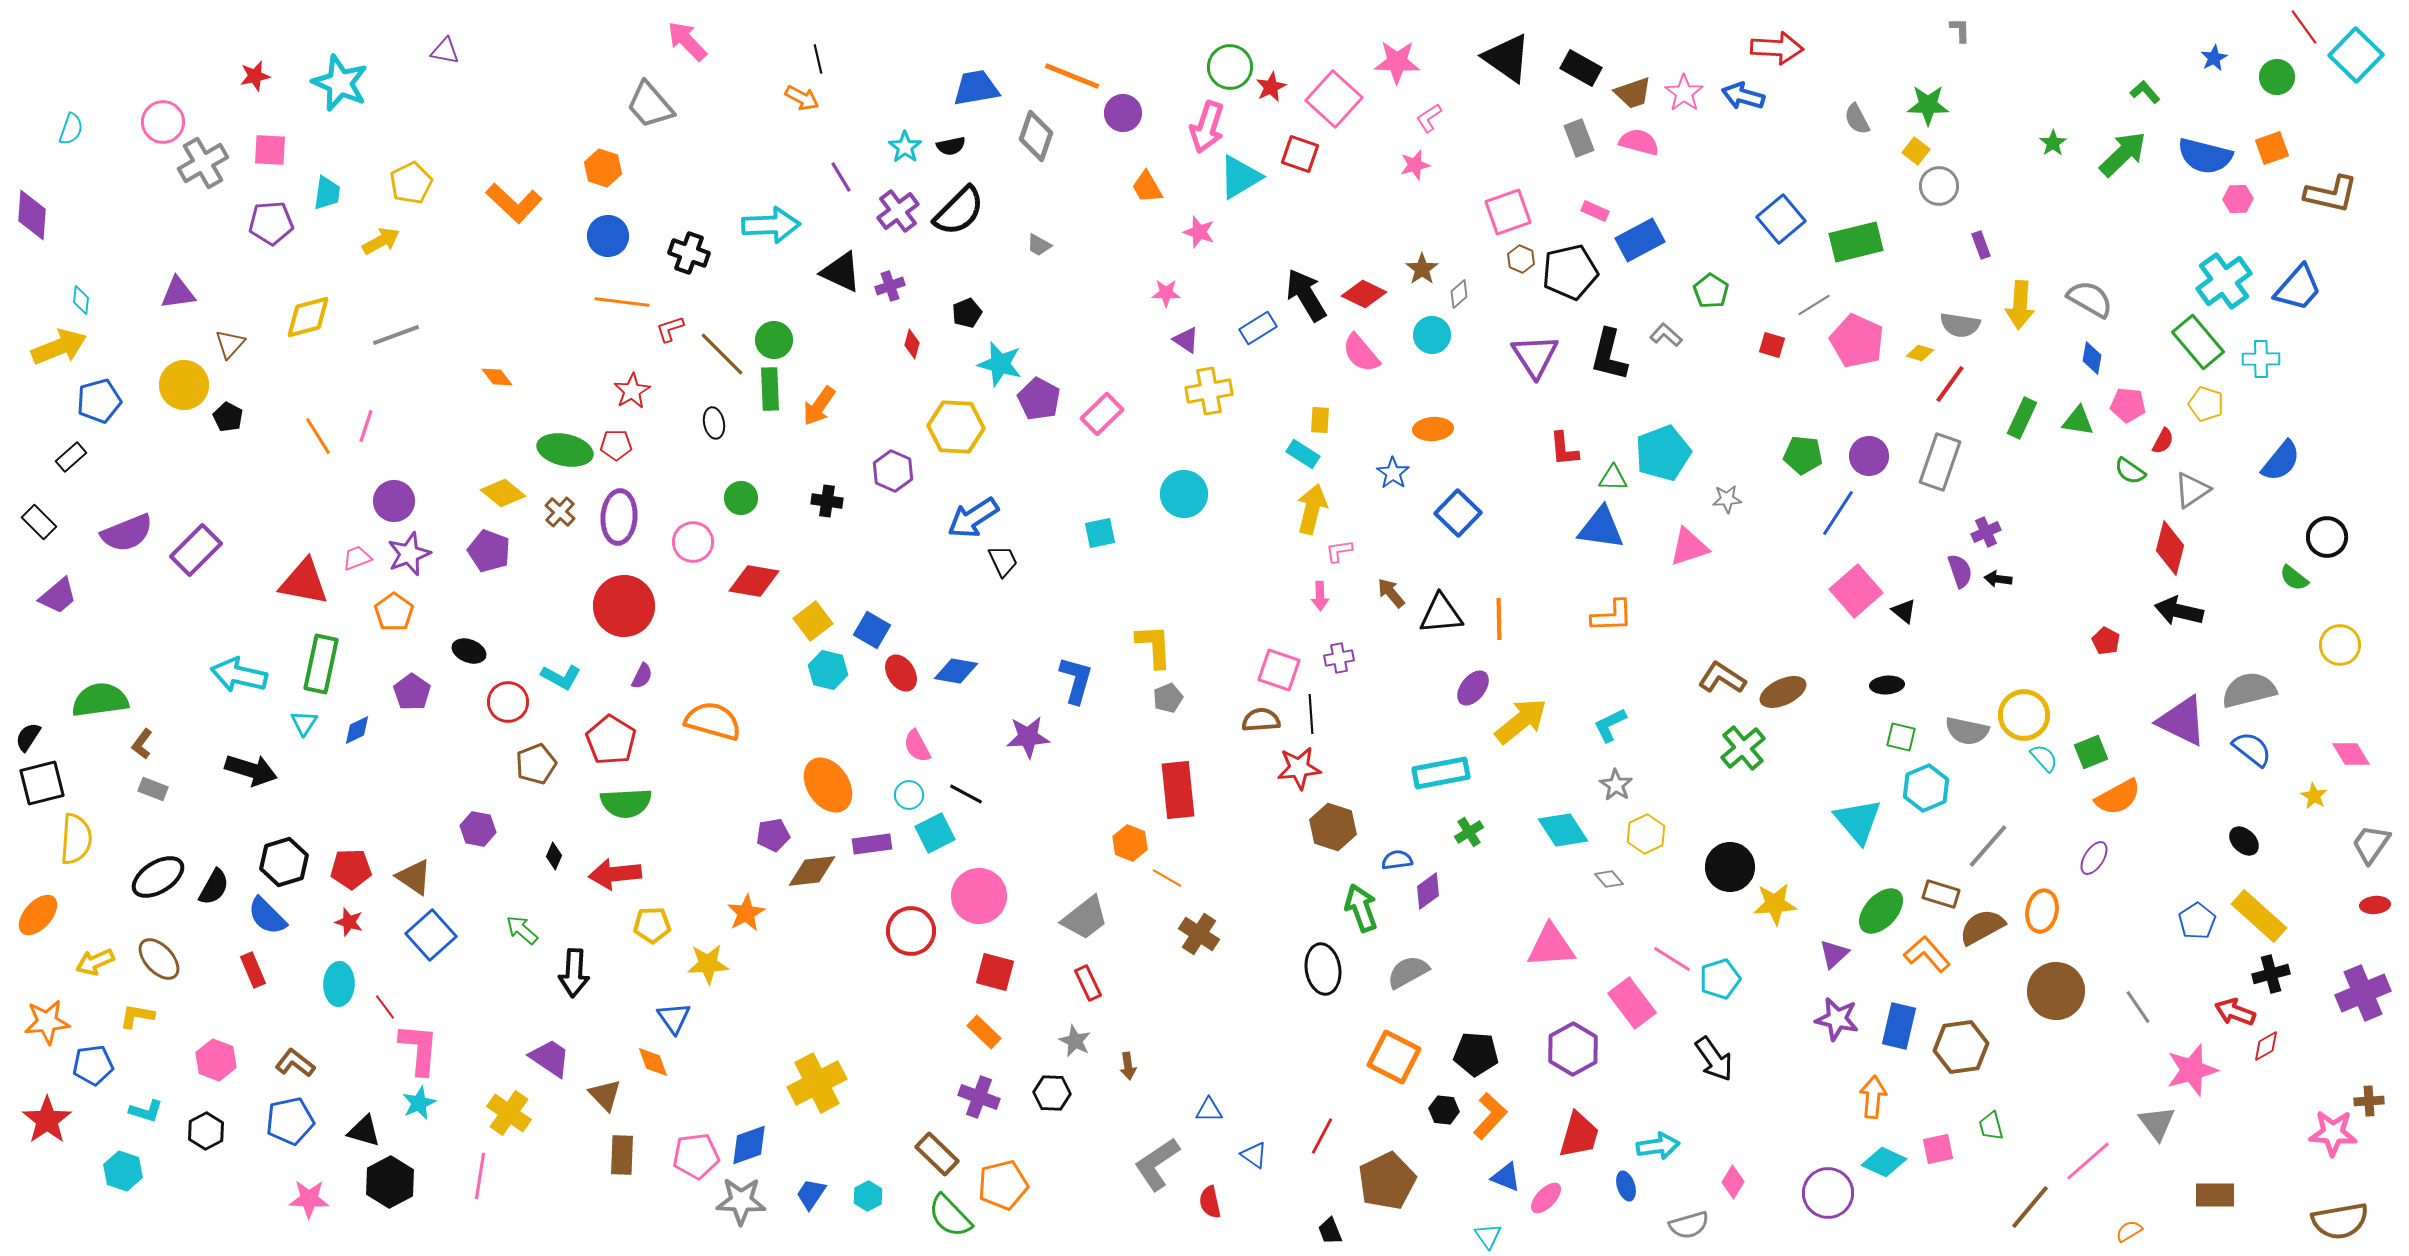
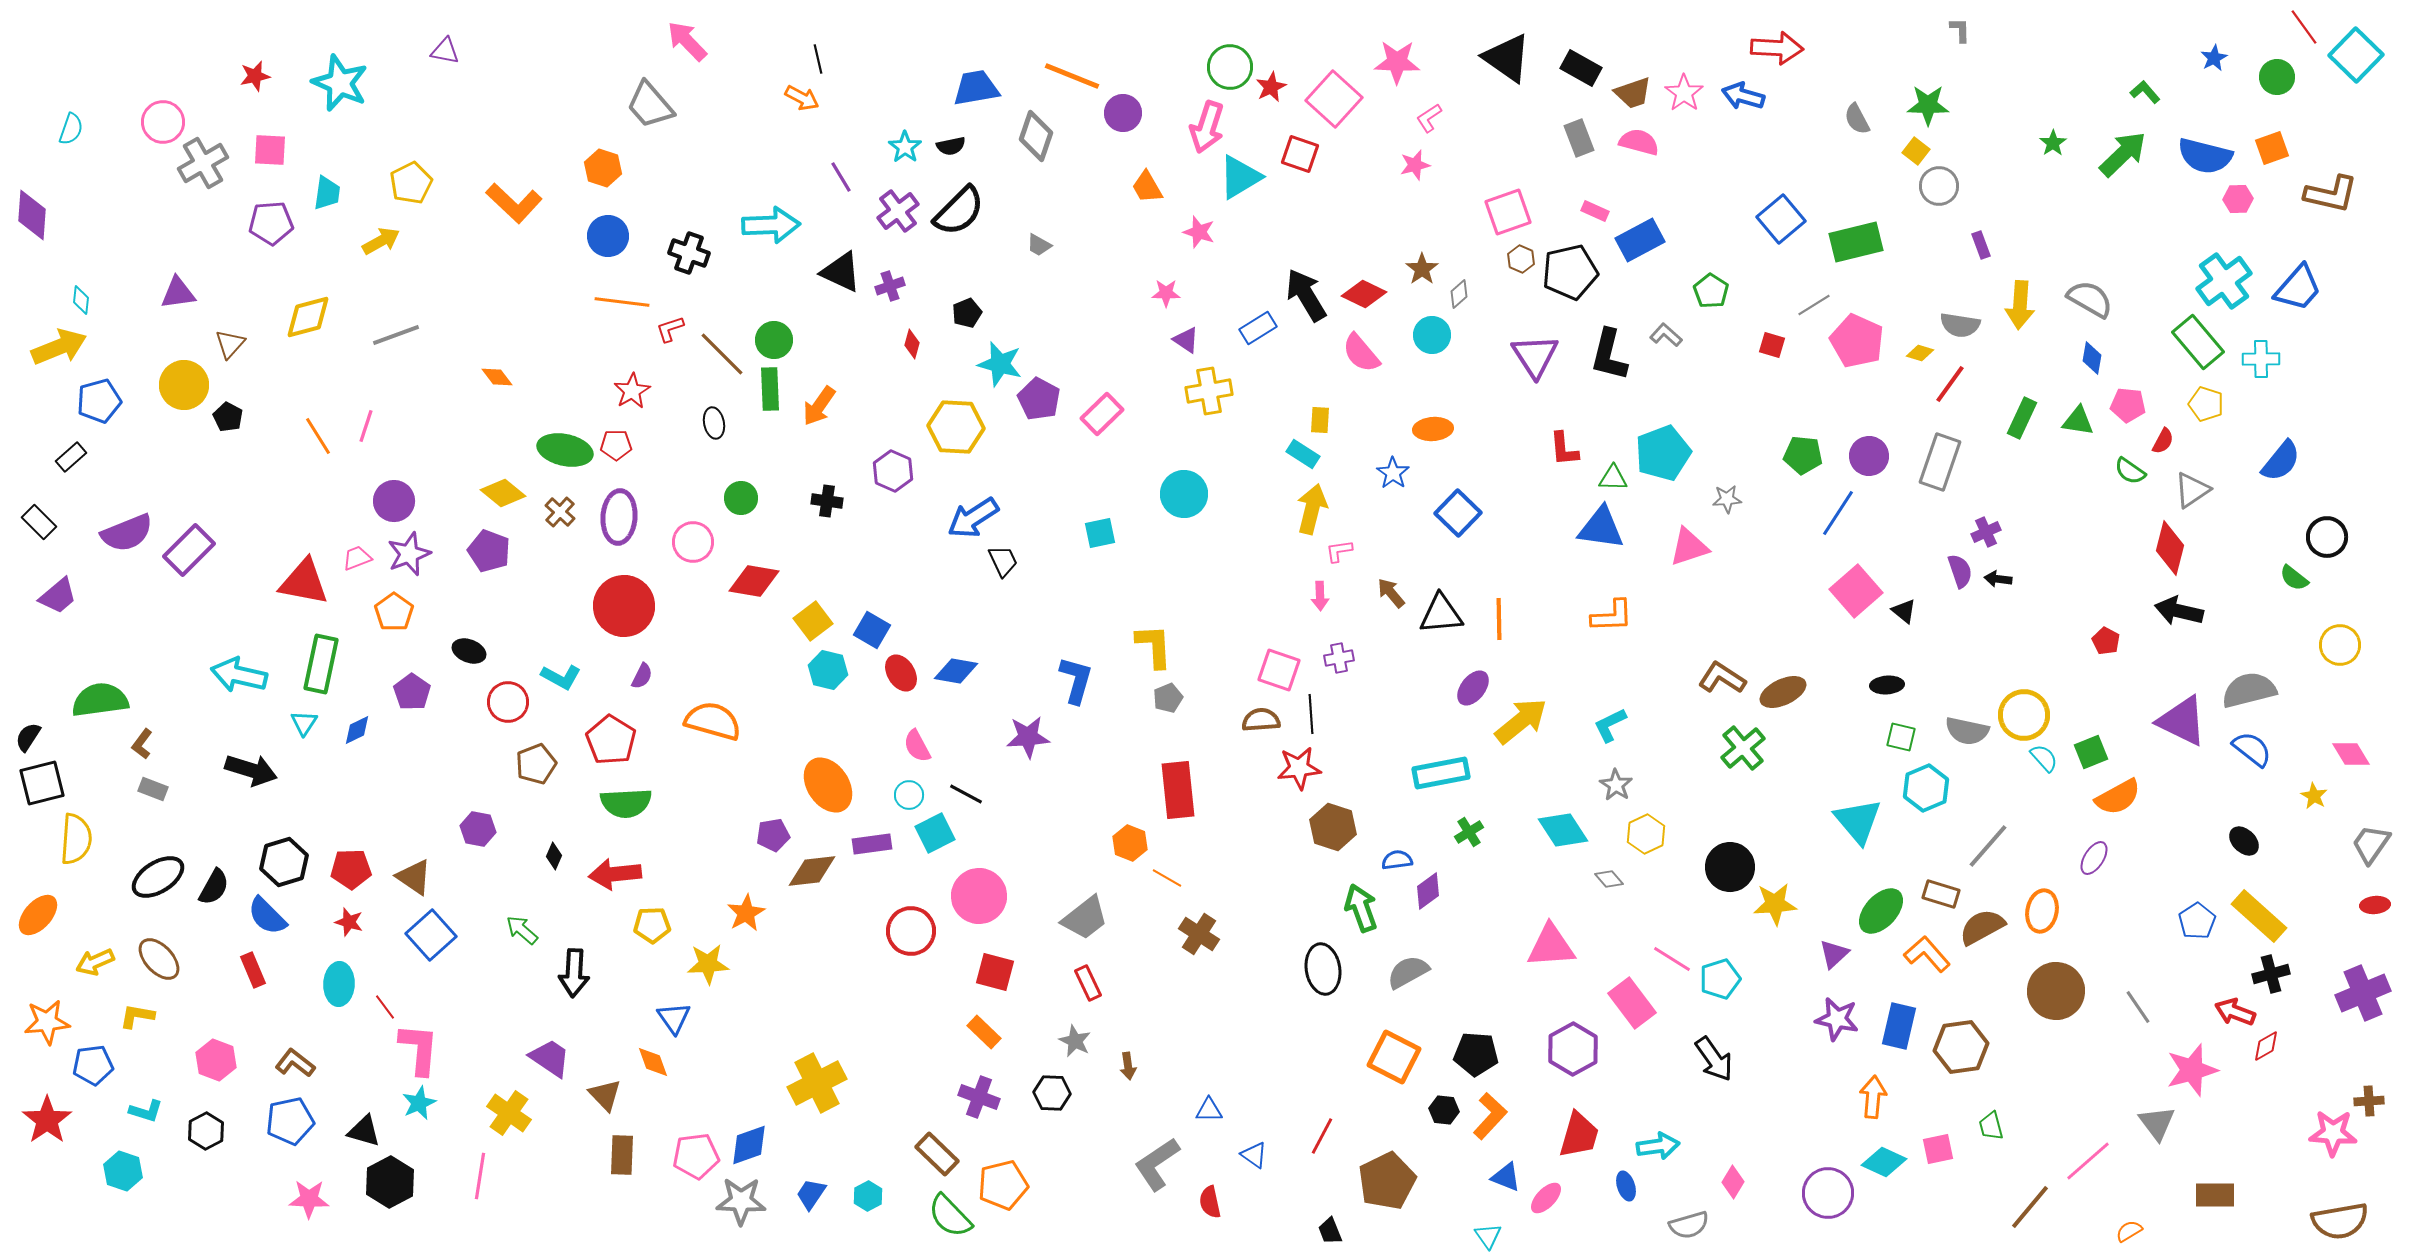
purple rectangle at (196, 550): moved 7 px left
